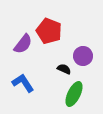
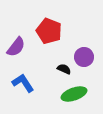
purple semicircle: moved 7 px left, 3 px down
purple circle: moved 1 px right, 1 px down
green ellipse: rotated 45 degrees clockwise
